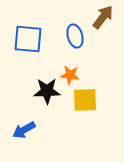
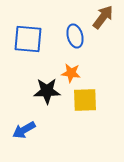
orange star: moved 1 px right, 2 px up
